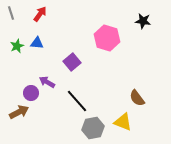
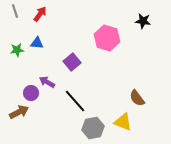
gray line: moved 4 px right, 2 px up
green star: moved 4 px down; rotated 16 degrees clockwise
black line: moved 2 px left
